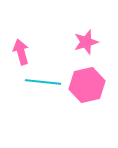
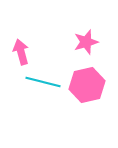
cyan line: rotated 8 degrees clockwise
